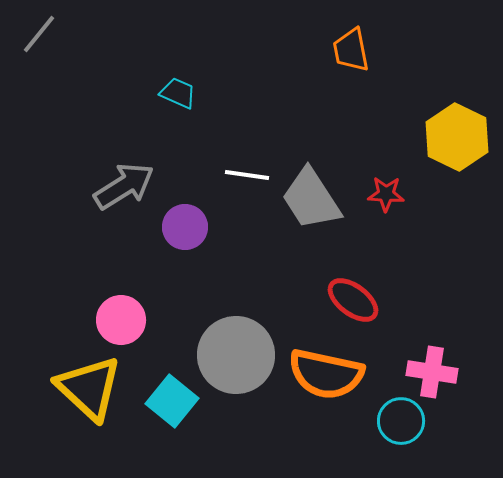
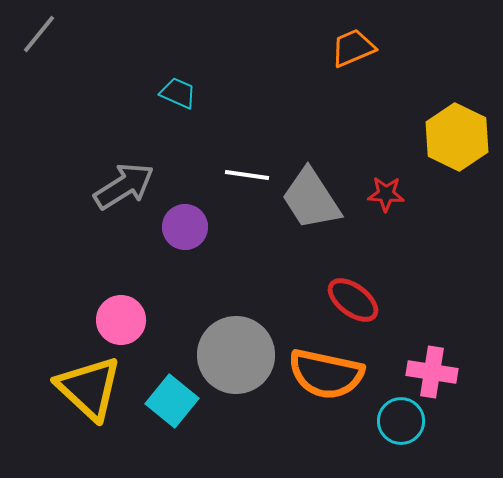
orange trapezoid: moved 2 px right, 2 px up; rotated 78 degrees clockwise
